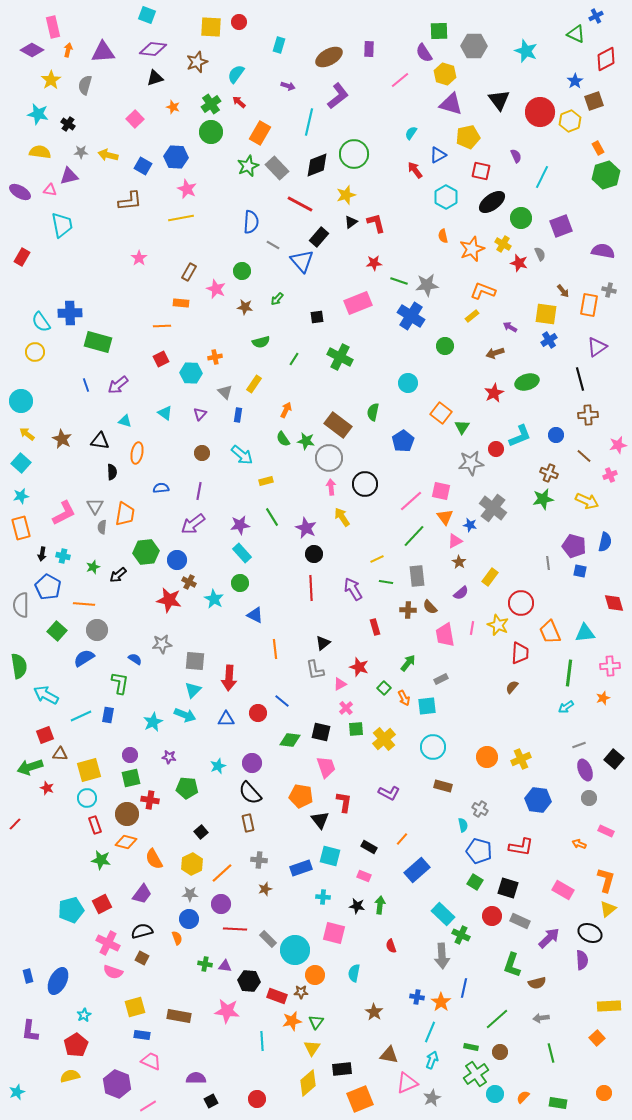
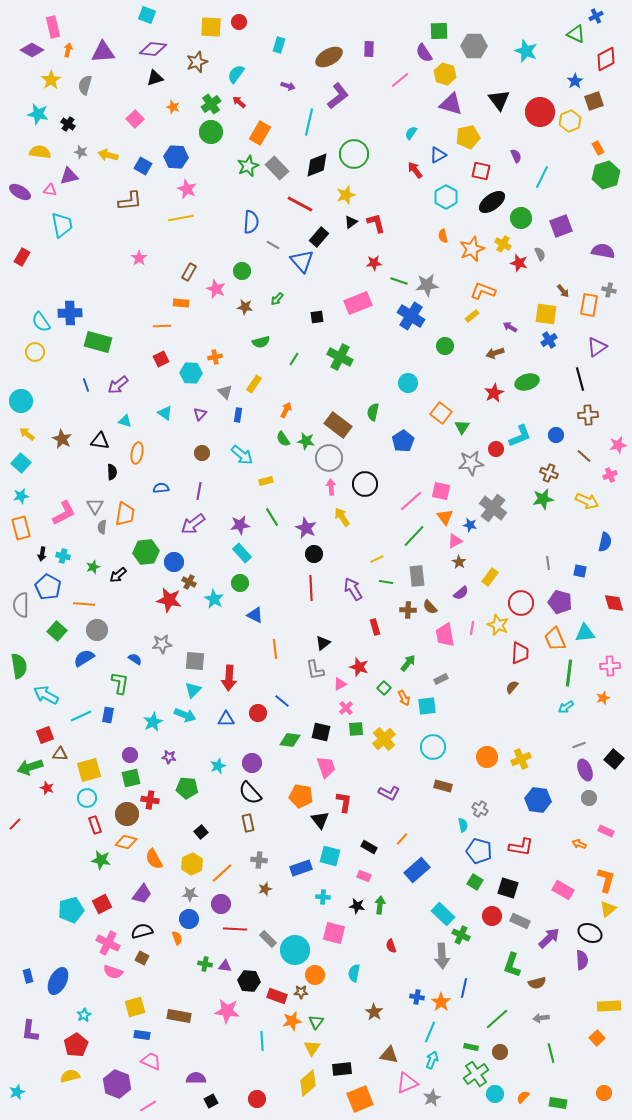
gray star at (81, 152): rotated 16 degrees clockwise
purple pentagon at (574, 546): moved 14 px left, 56 px down
blue circle at (177, 560): moved 3 px left, 2 px down
orange trapezoid at (550, 632): moved 5 px right, 7 px down
